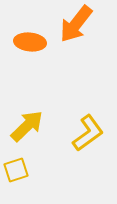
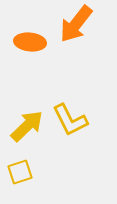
yellow L-shape: moved 18 px left, 13 px up; rotated 99 degrees clockwise
yellow square: moved 4 px right, 2 px down
